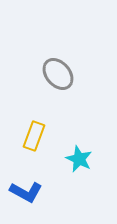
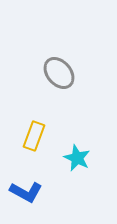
gray ellipse: moved 1 px right, 1 px up
cyan star: moved 2 px left, 1 px up
